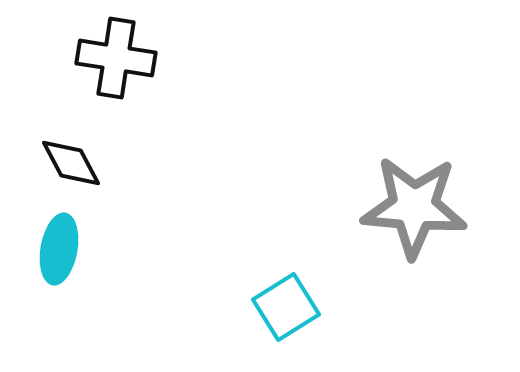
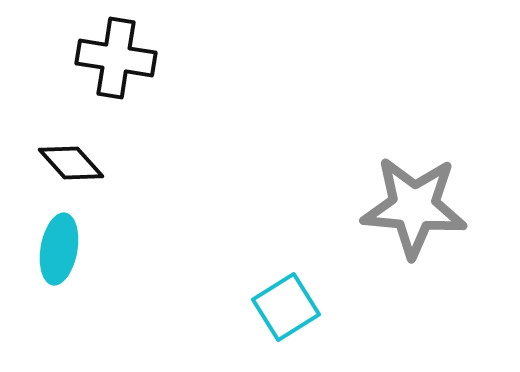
black diamond: rotated 14 degrees counterclockwise
